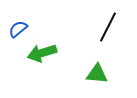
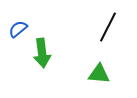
green arrow: rotated 80 degrees counterclockwise
green triangle: moved 2 px right
